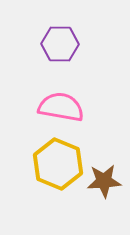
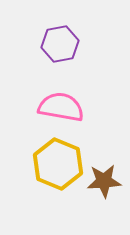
purple hexagon: rotated 12 degrees counterclockwise
